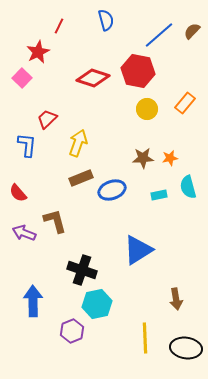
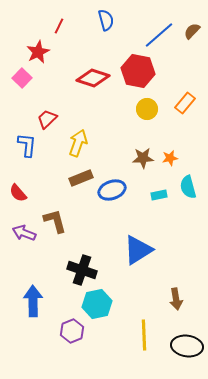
yellow line: moved 1 px left, 3 px up
black ellipse: moved 1 px right, 2 px up
